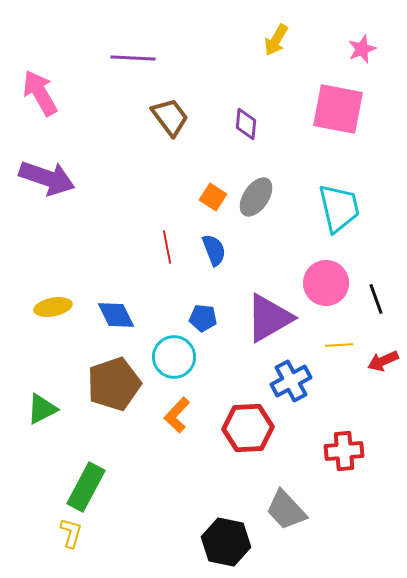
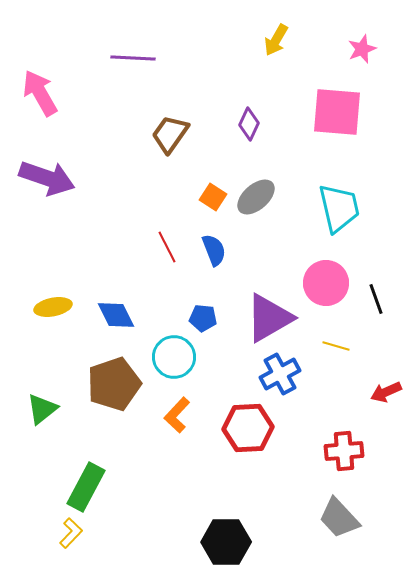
pink square: moved 1 px left, 3 px down; rotated 6 degrees counterclockwise
brown trapezoid: moved 17 px down; rotated 108 degrees counterclockwise
purple diamond: moved 3 px right; rotated 20 degrees clockwise
gray ellipse: rotated 15 degrees clockwise
red line: rotated 16 degrees counterclockwise
yellow line: moved 3 px left, 1 px down; rotated 20 degrees clockwise
red arrow: moved 3 px right, 31 px down
blue cross: moved 11 px left, 7 px up
green triangle: rotated 12 degrees counterclockwise
gray trapezoid: moved 53 px right, 8 px down
yellow L-shape: rotated 28 degrees clockwise
black hexagon: rotated 12 degrees counterclockwise
